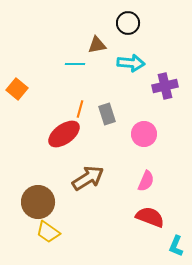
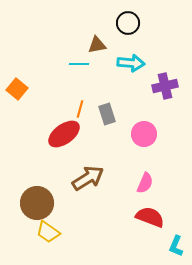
cyan line: moved 4 px right
pink semicircle: moved 1 px left, 2 px down
brown circle: moved 1 px left, 1 px down
